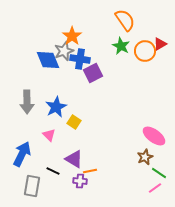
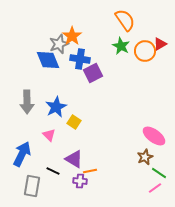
gray star: moved 5 px left, 7 px up
